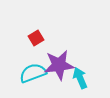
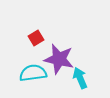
purple star: moved 6 px up; rotated 20 degrees clockwise
cyan semicircle: rotated 12 degrees clockwise
